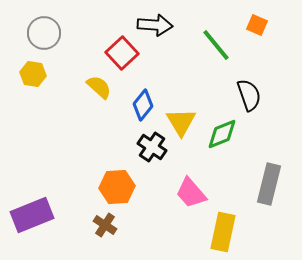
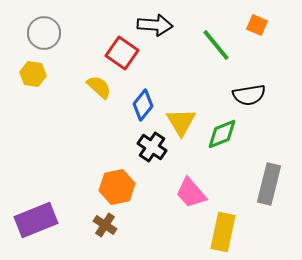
red square: rotated 12 degrees counterclockwise
black semicircle: rotated 100 degrees clockwise
orange hexagon: rotated 8 degrees counterclockwise
purple rectangle: moved 4 px right, 5 px down
